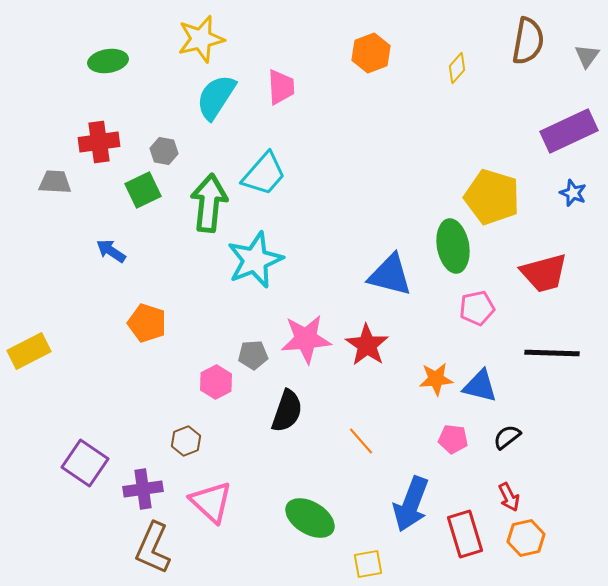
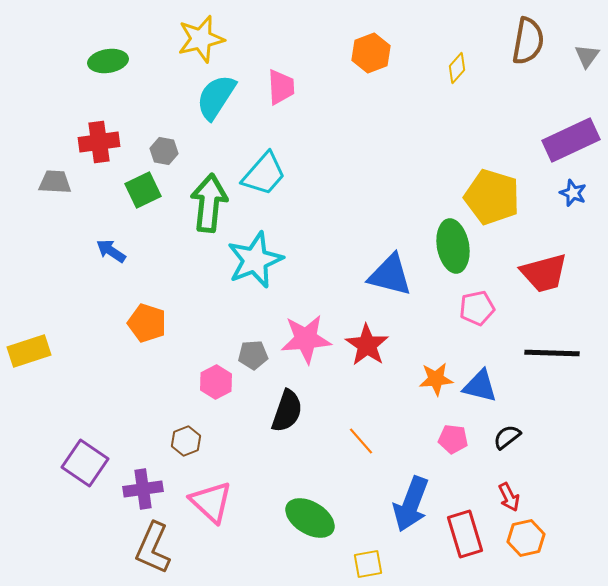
purple rectangle at (569, 131): moved 2 px right, 9 px down
yellow rectangle at (29, 351): rotated 9 degrees clockwise
